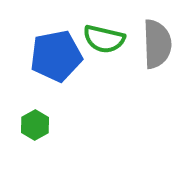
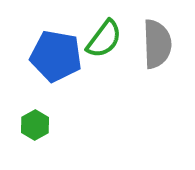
green semicircle: rotated 66 degrees counterclockwise
blue pentagon: rotated 21 degrees clockwise
